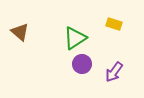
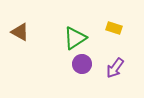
yellow rectangle: moved 4 px down
brown triangle: rotated 12 degrees counterclockwise
purple arrow: moved 1 px right, 4 px up
